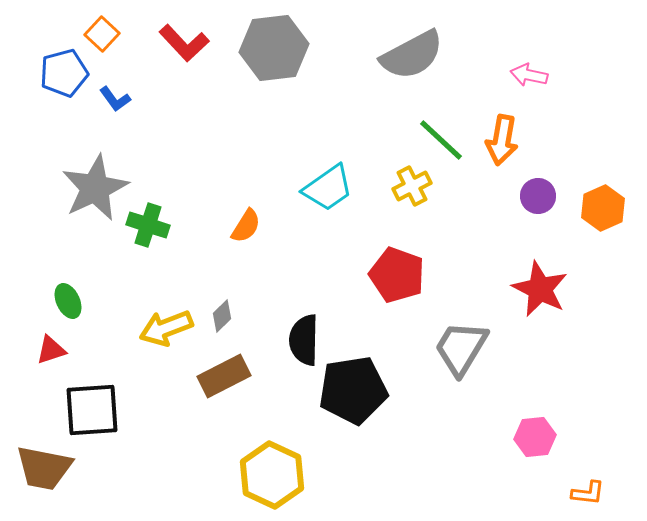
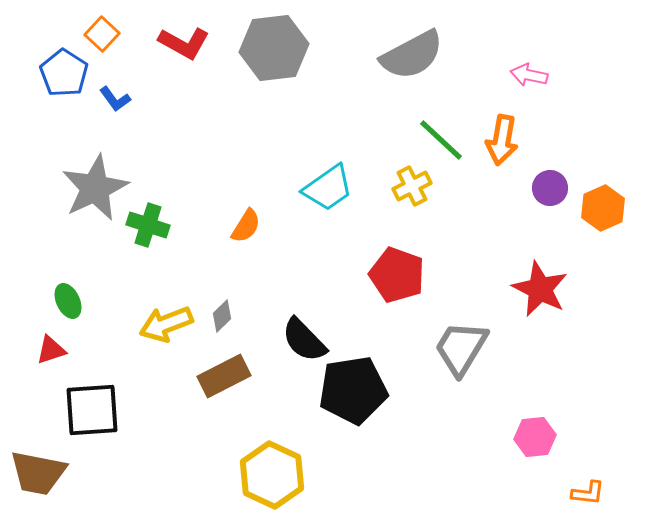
red L-shape: rotated 18 degrees counterclockwise
blue pentagon: rotated 24 degrees counterclockwise
purple circle: moved 12 px right, 8 px up
yellow arrow: moved 4 px up
black semicircle: rotated 45 degrees counterclockwise
brown trapezoid: moved 6 px left, 5 px down
